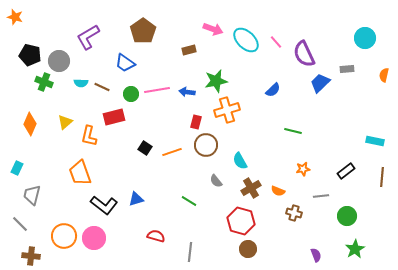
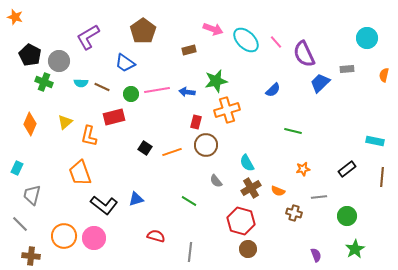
cyan circle at (365, 38): moved 2 px right
black pentagon at (30, 55): rotated 15 degrees clockwise
cyan semicircle at (240, 161): moved 7 px right, 2 px down
black rectangle at (346, 171): moved 1 px right, 2 px up
gray line at (321, 196): moved 2 px left, 1 px down
